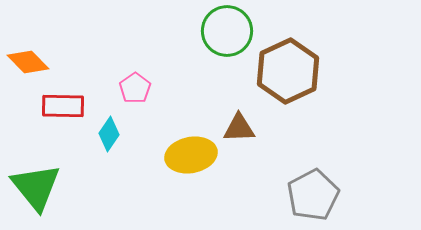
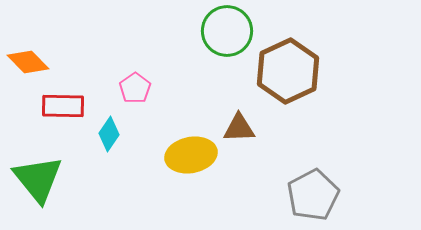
green triangle: moved 2 px right, 8 px up
